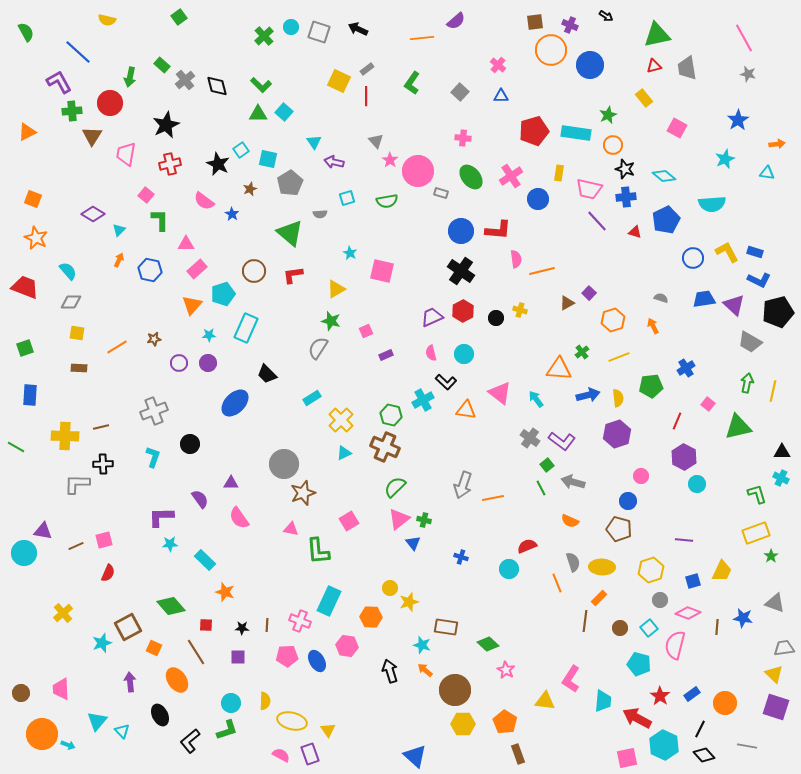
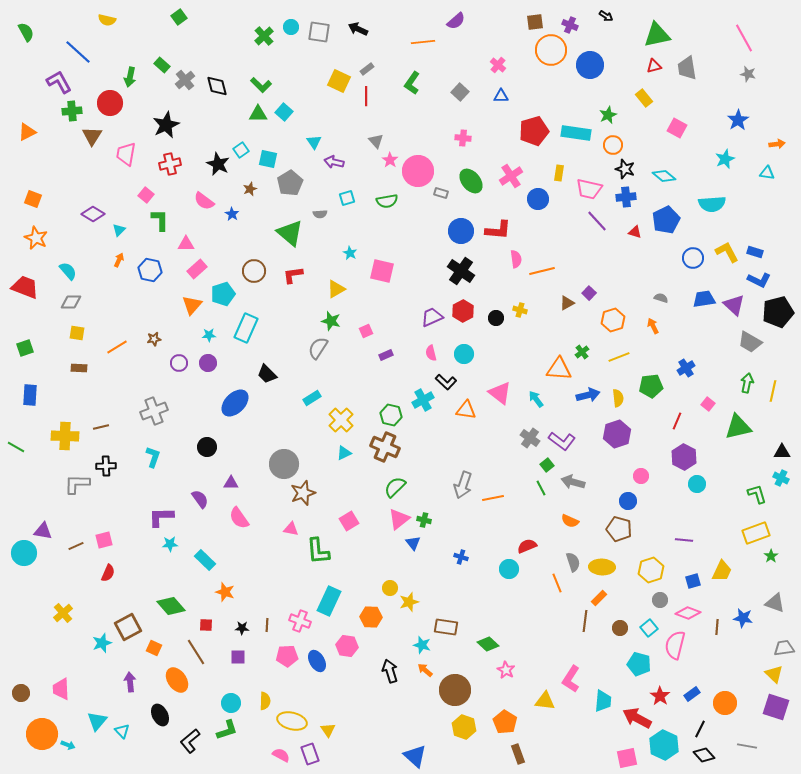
gray square at (319, 32): rotated 10 degrees counterclockwise
orange line at (422, 38): moved 1 px right, 4 px down
green ellipse at (471, 177): moved 4 px down
black circle at (190, 444): moved 17 px right, 3 px down
black cross at (103, 464): moved 3 px right, 2 px down
yellow hexagon at (463, 724): moved 1 px right, 3 px down; rotated 20 degrees clockwise
